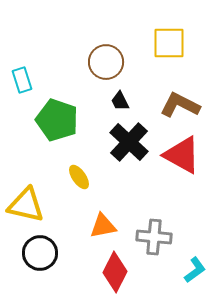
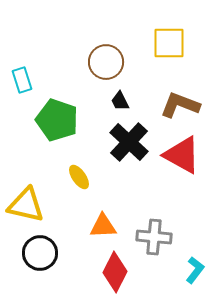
brown L-shape: rotated 6 degrees counterclockwise
orange triangle: rotated 8 degrees clockwise
cyan L-shape: rotated 16 degrees counterclockwise
